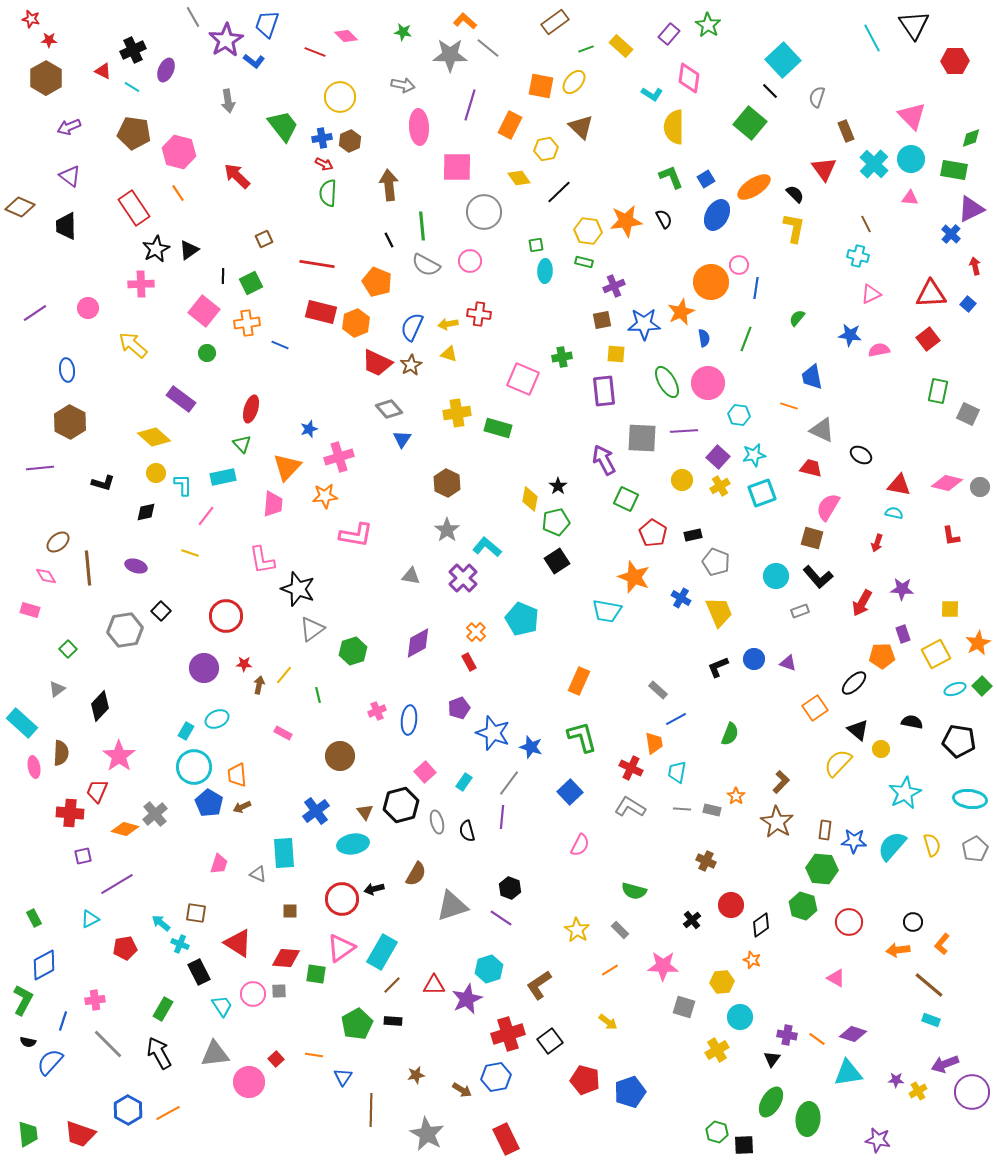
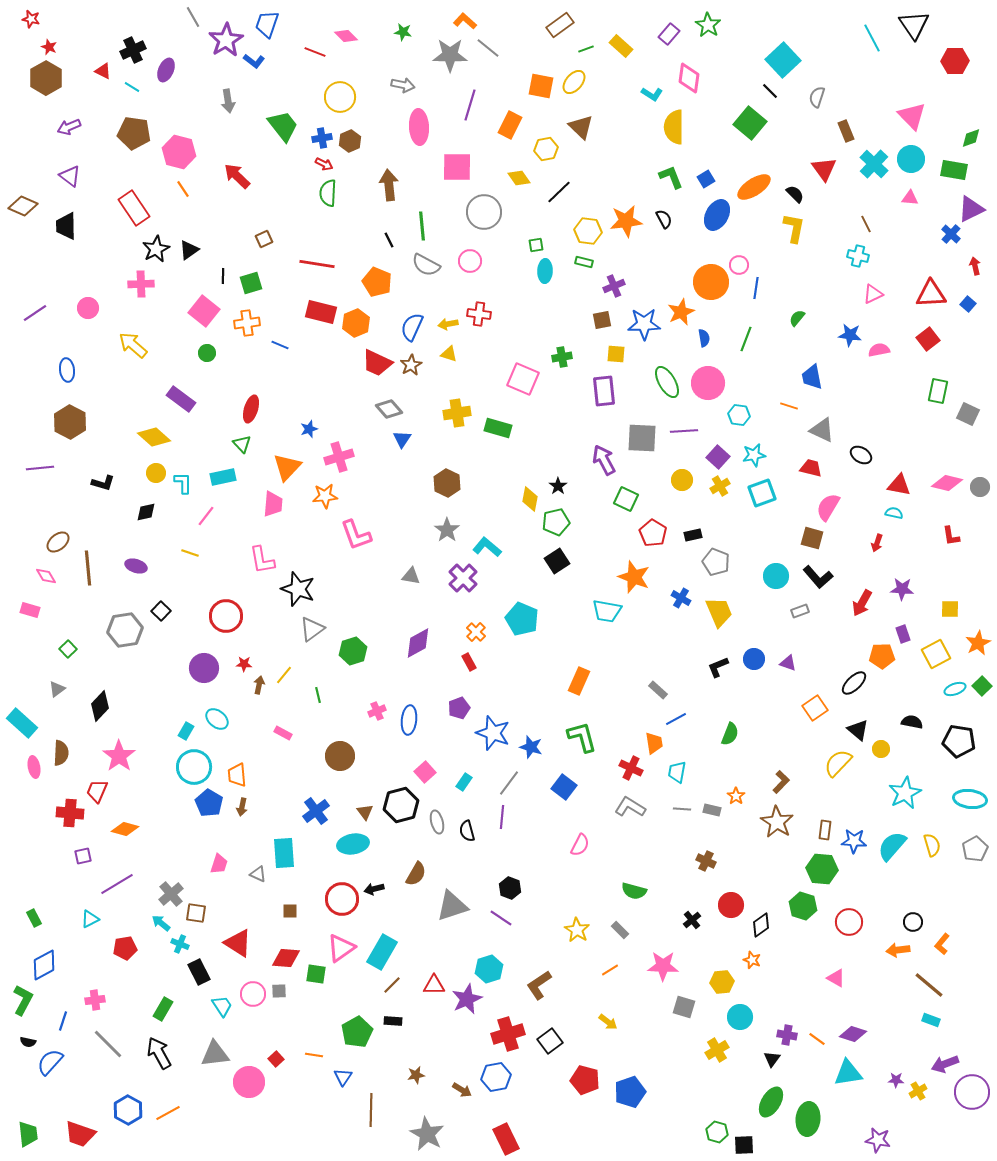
brown rectangle at (555, 22): moved 5 px right, 3 px down
red star at (49, 40): moved 7 px down; rotated 21 degrees clockwise
orange line at (178, 193): moved 5 px right, 4 px up
brown diamond at (20, 207): moved 3 px right, 1 px up
green square at (251, 283): rotated 10 degrees clockwise
pink triangle at (871, 294): moved 2 px right
cyan L-shape at (183, 485): moved 2 px up
pink L-shape at (356, 535): rotated 60 degrees clockwise
cyan ellipse at (217, 719): rotated 65 degrees clockwise
blue square at (570, 792): moved 6 px left, 5 px up; rotated 10 degrees counterclockwise
brown arrow at (242, 807): rotated 54 degrees counterclockwise
gray cross at (155, 814): moved 16 px right, 80 px down
green pentagon at (357, 1024): moved 8 px down
